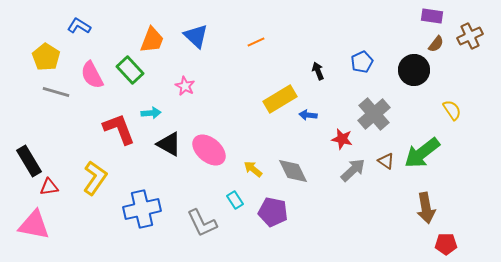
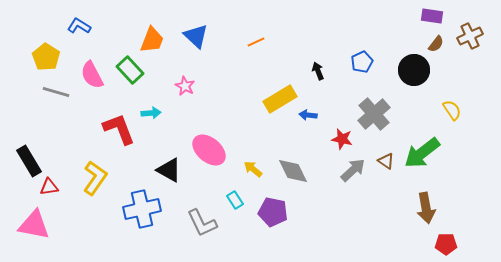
black triangle: moved 26 px down
